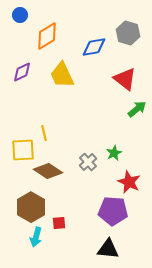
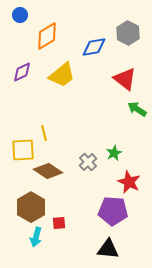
gray hexagon: rotated 10 degrees clockwise
yellow trapezoid: rotated 104 degrees counterclockwise
green arrow: rotated 108 degrees counterclockwise
